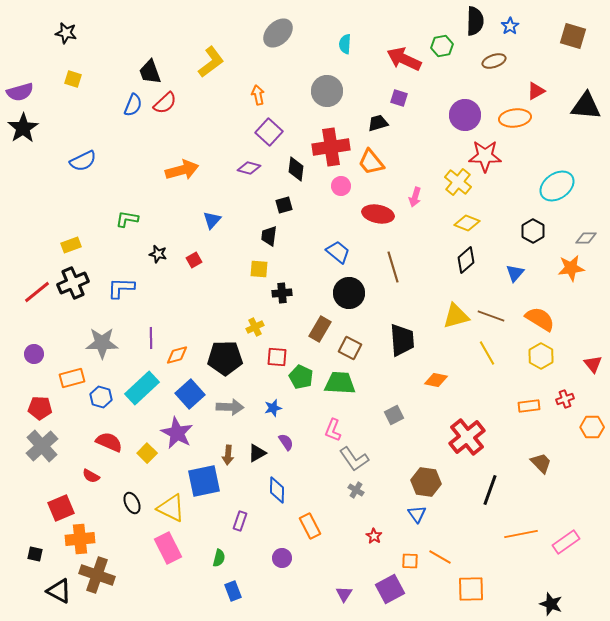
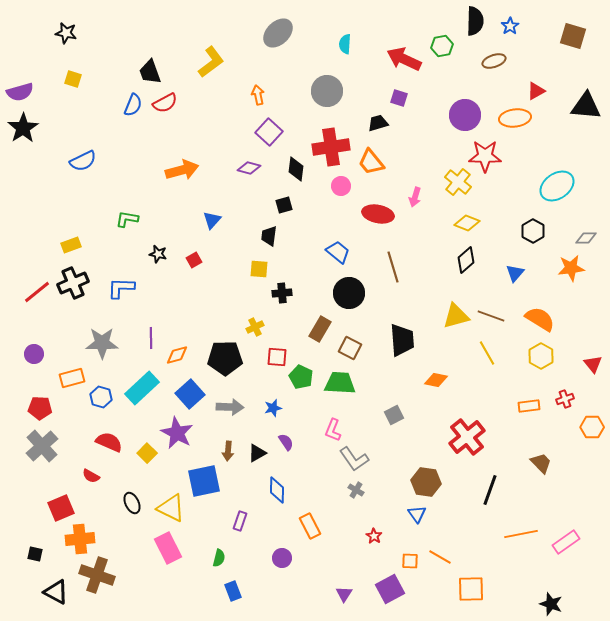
red semicircle at (165, 103): rotated 15 degrees clockwise
brown arrow at (228, 455): moved 4 px up
black triangle at (59, 591): moved 3 px left, 1 px down
